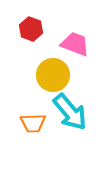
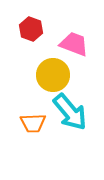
pink trapezoid: moved 1 px left
